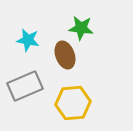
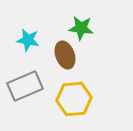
yellow hexagon: moved 1 px right, 4 px up
